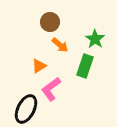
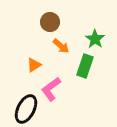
orange arrow: moved 1 px right, 1 px down
orange triangle: moved 5 px left, 1 px up
